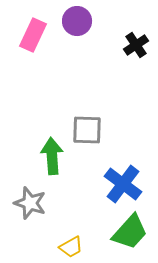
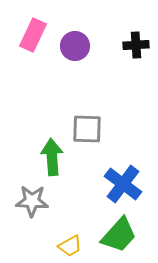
purple circle: moved 2 px left, 25 px down
black cross: rotated 30 degrees clockwise
gray square: moved 1 px up
green arrow: moved 1 px down
gray star: moved 2 px right, 2 px up; rotated 16 degrees counterclockwise
green trapezoid: moved 11 px left, 3 px down
yellow trapezoid: moved 1 px left, 1 px up
